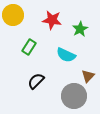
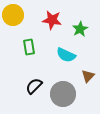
green rectangle: rotated 42 degrees counterclockwise
black semicircle: moved 2 px left, 5 px down
gray circle: moved 11 px left, 2 px up
